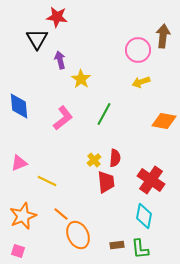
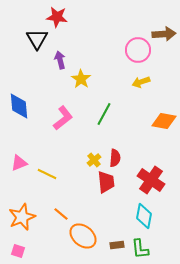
brown arrow: moved 1 px right, 2 px up; rotated 80 degrees clockwise
yellow line: moved 7 px up
orange star: moved 1 px left, 1 px down
orange ellipse: moved 5 px right, 1 px down; rotated 24 degrees counterclockwise
